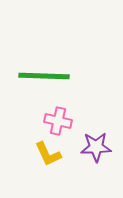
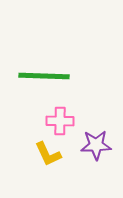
pink cross: moved 2 px right; rotated 12 degrees counterclockwise
purple star: moved 2 px up
